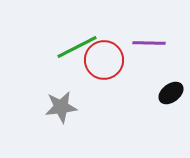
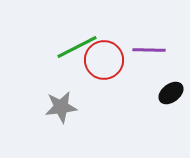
purple line: moved 7 px down
